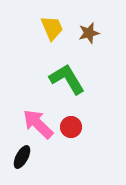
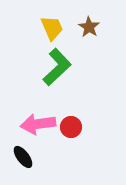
brown star: moved 6 px up; rotated 25 degrees counterclockwise
green L-shape: moved 10 px left, 12 px up; rotated 78 degrees clockwise
pink arrow: rotated 52 degrees counterclockwise
black ellipse: moved 1 px right; rotated 65 degrees counterclockwise
